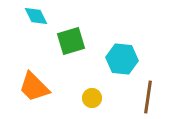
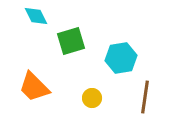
cyan hexagon: moved 1 px left, 1 px up; rotated 16 degrees counterclockwise
brown line: moved 3 px left
